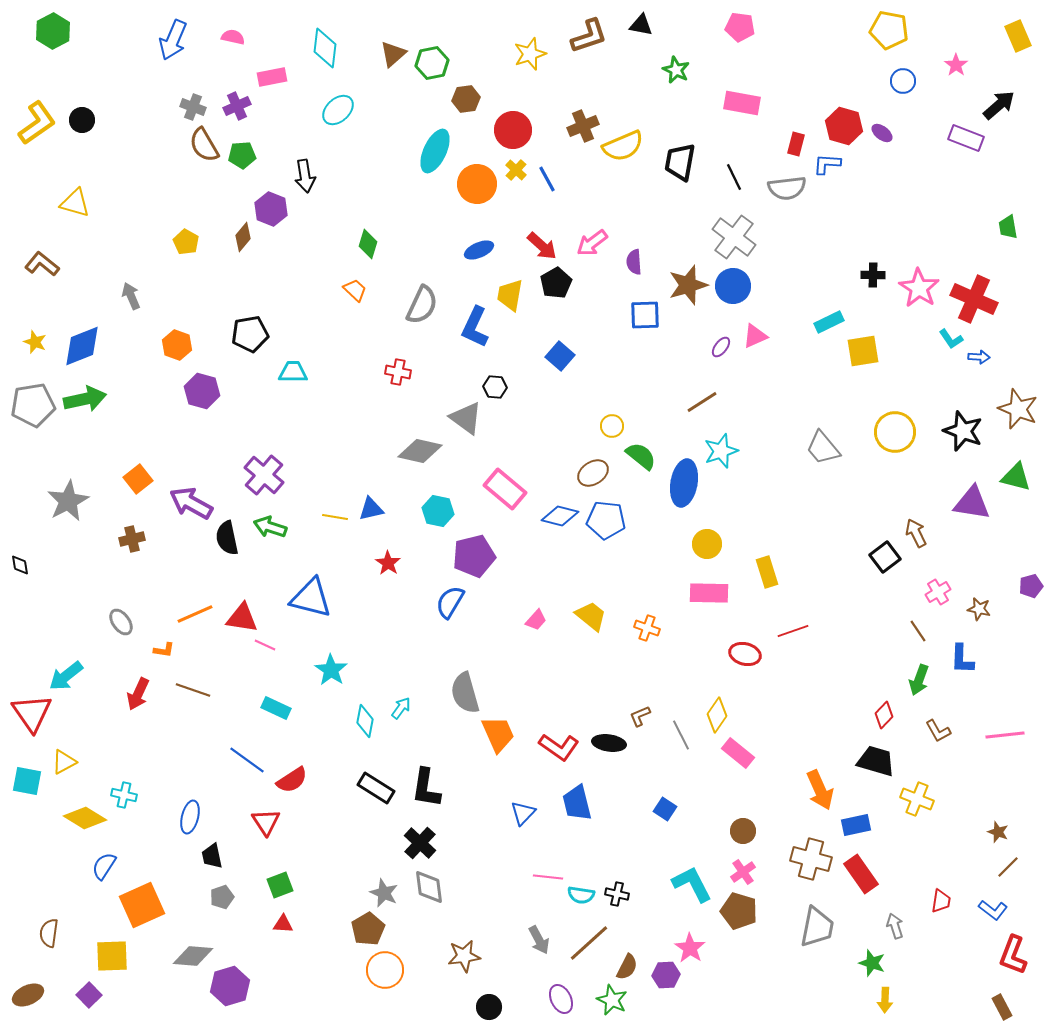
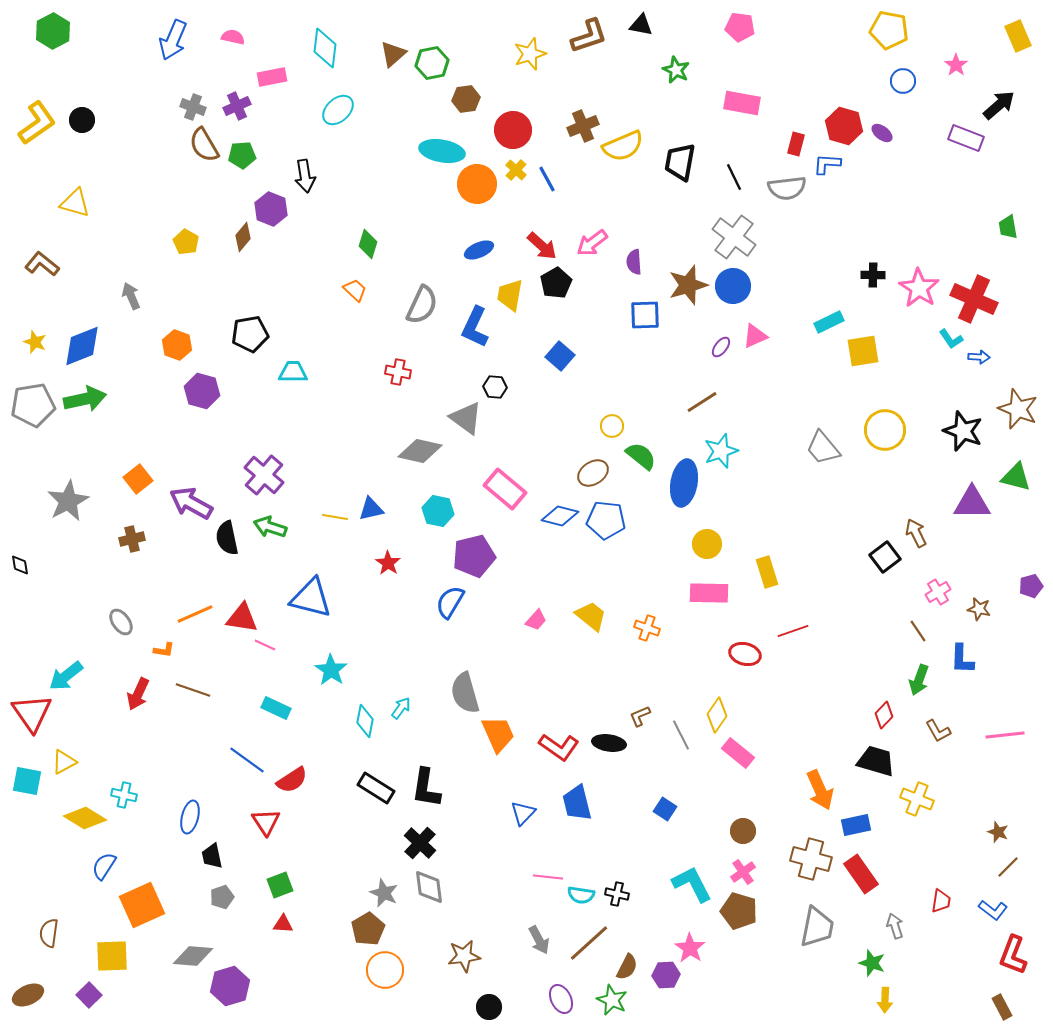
cyan ellipse at (435, 151): moved 7 px right; rotated 75 degrees clockwise
yellow circle at (895, 432): moved 10 px left, 2 px up
purple triangle at (972, 503): rotated 9 degrees counterclockwise
